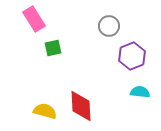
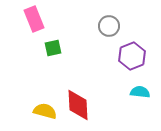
pink rectangle: rotated 10 degrees clockwise
red diamond: moved 3 px left, 1 px up
